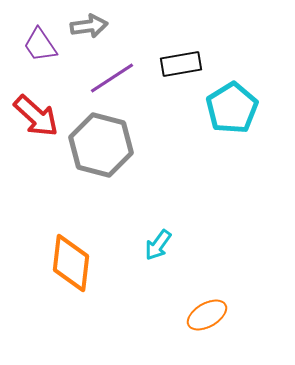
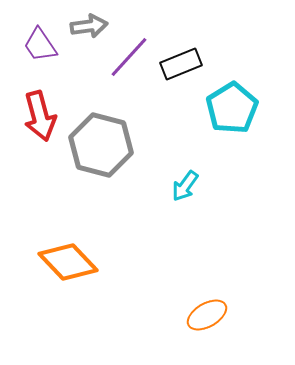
black rectangle: rotated 12 degrees counterclockwise
purple line: moved 17 px right, 21 px up; rotated 15 degrees counterclockwise
red arrow: moved 4 px right; rotated 33 degrees clockwise
cyan arrow: moved 27 px right, 59 px up
orange diamond: moved 3 px left, 1 px up; rotated 50 degrees counterclockwise
